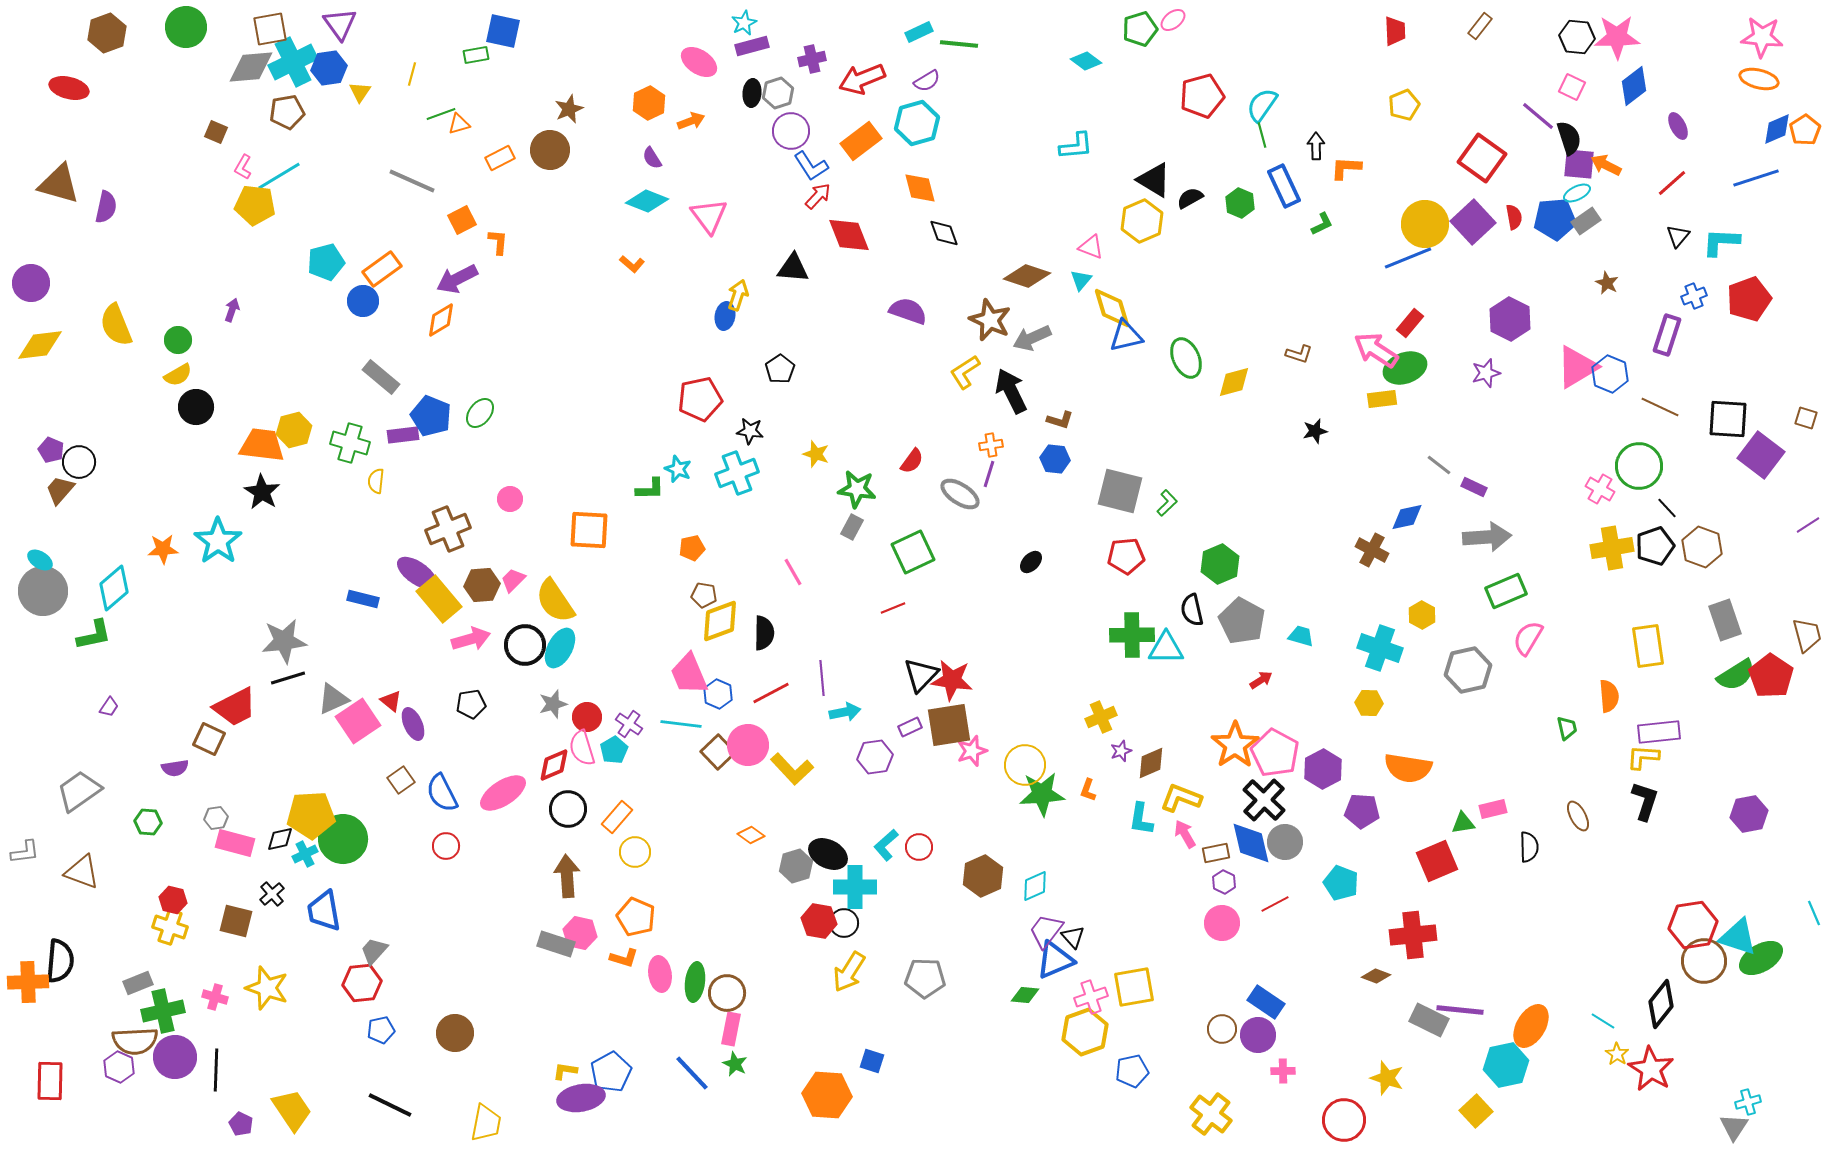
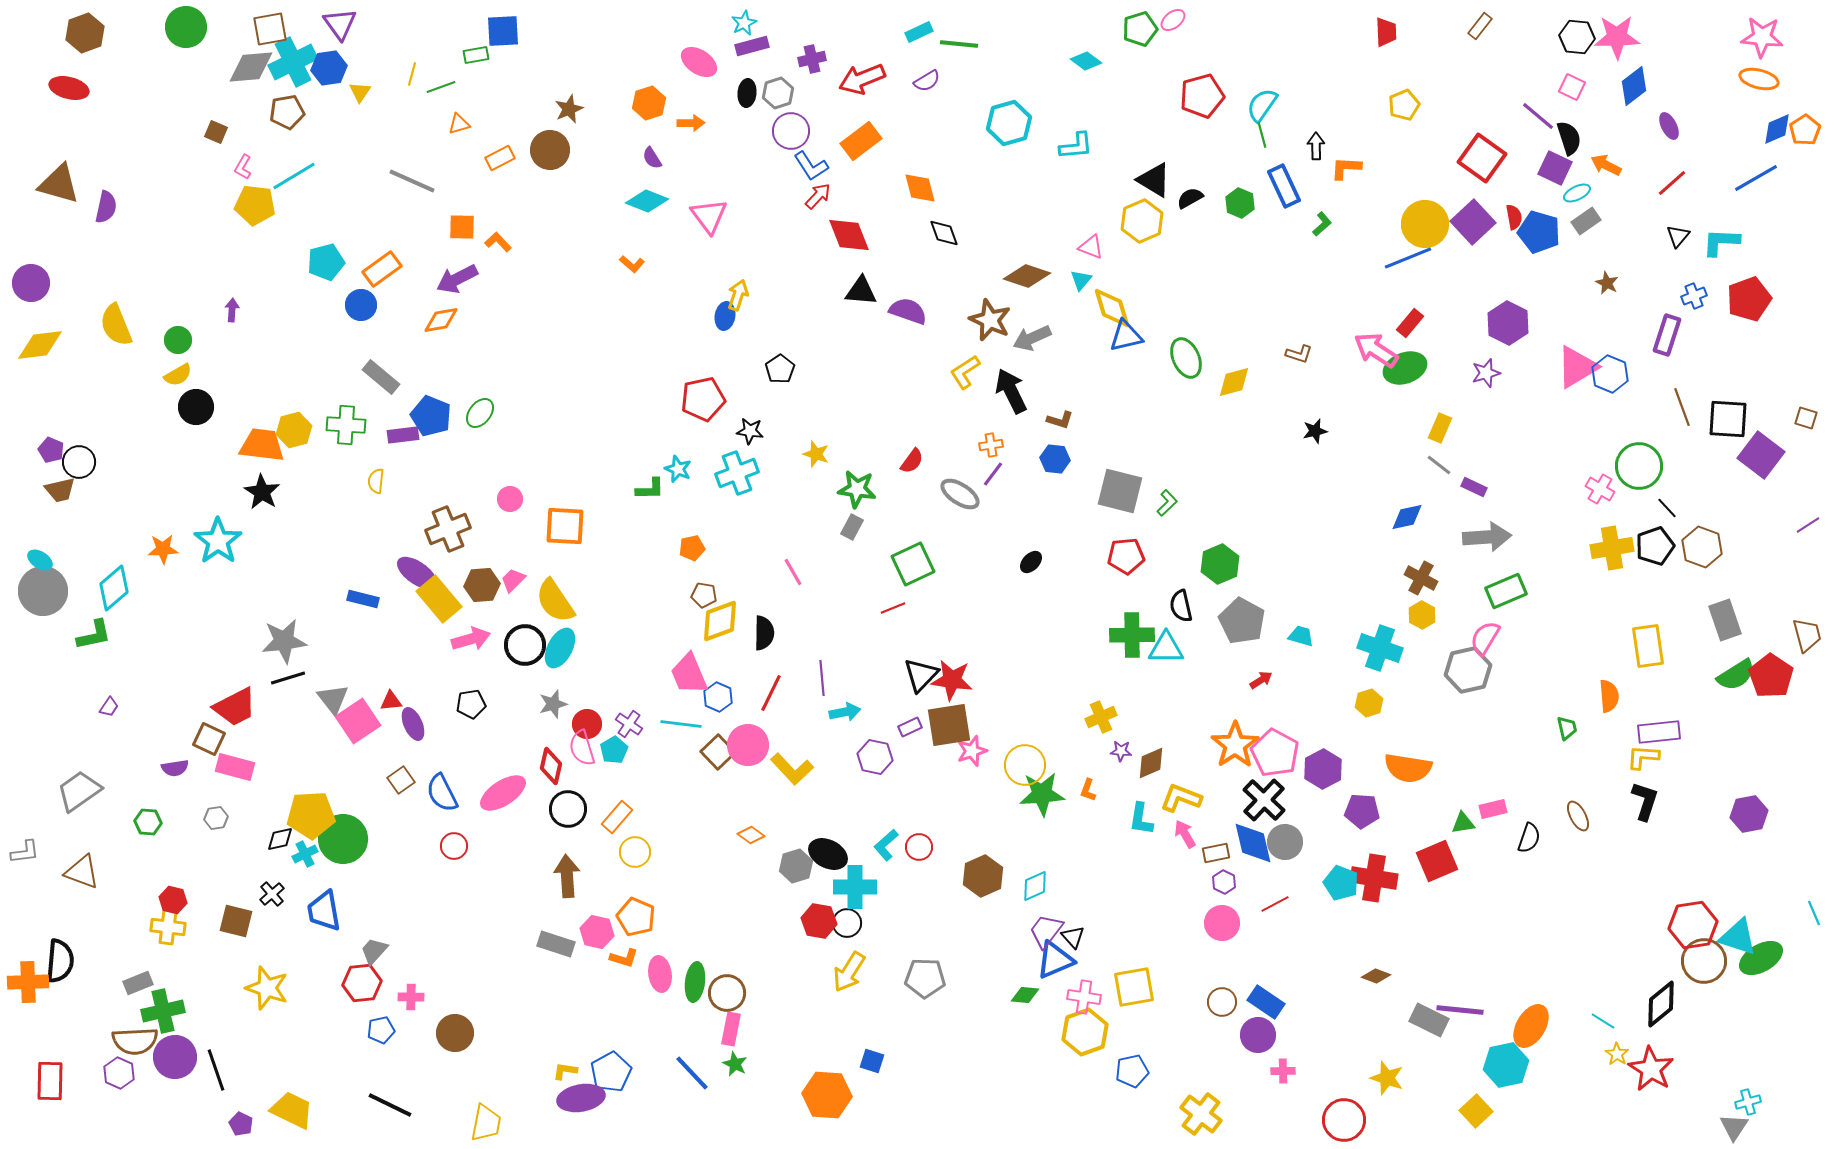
blue square at (503, 31): rotated 15 degrees counterclockwise
red trapezoid at (1395, 31): moved 9 px left, 1 px down
brown hexagon at (107, 33): moved 22 px left
black ellipse at (752, 93): moved 5 px left
orange hexagon at (649, 103): rotated 8 degrees clockwise
green line at (441, 114): moved 27 px up
orange arrow at (691, 121): moved 2 px down; rotated 20 degrees clockwise
cyan hexagon at (917, 123): moved 92 px right
purple ellipse at (1678, 126): moved 9 px left
purple square at (1579, 164): moved 24 px left, 4 px down; rotated 20 degrees clockwise
cyan line at (279, 176): moved 15 px right
blue line at (1756, 178): rotated 12 degrees counterclockwise
blue pentagon at (1555, 219): moved 16 px left, 13 px down; rotated 21 degrees clockwise
orange square at (462, 220): moved 7 px down; rotated 28 degrees clockwise
green L-shape at (1322, 224): rotated 15 degrees counterclockwise
orange L-shape at (498, 242): rotated 48 degrees counterclockwise
black triangle at (793, 268): moved 68 px right, 23 px down
blue circle at (363, 301): moved 2 px left, 4 px down
purple arrow at (232, 310): rotated 15 degrees counterclockwise
purple hexagon at (1510, 319): moved 2 px left, 4 px down
orange diamond at (441, 320): rotated 21 degrees clockwise
red pentagon at (700, 399): moved 3 px right
yellow rectangle at (1382, 399): moved 58 px right, 29 px down; rotated 60 degrees counterclockwise
brown line at (1660, 407): moved 22 px right; rotated 45 degrees clockwise
green cross at (350, 443): moved 4 px left, 18 px up; rotated 12 degrees counterclockwise
purple line at (989, 474): moved 4 px right; rotated 20 degrees clockwise
brown trapezoid at (60, 490): rotated 144 degrees counterclockwise
orange square at (589, 530): moved 24 px left, 4 px up
brown cross at (1372, 550): moved 49 px right, 28 px down
green square at (913, 552): moved 12 px down
black semicircle at (1192, 610): moved 11 px left, 4 px up
pink semicircle at (1528, 638): moved 43 px left
red line at (771, 693): rotated 36 degrees counterclockwise
blue hexagon at (718, 694): moved 3 px down
gray triangle at (333, 699): rotated 44 degrees counterclockwise
red triangle at (391, 701): rotated 45 degrees counterclockwise
yellow hexagon at (1369, 703): rotated 20 degrees counterclockwise
red circle at (587, 717): moved 7 px down
purple star at (1121, 751): rotated 25 degrees clockwise
purple hexagon at (875, 757): rotated 20 degrees clockwise
red diamond at (554, 765): moved 3 px left, 1 px down; rotated 54 degrees counterclockwise
pink rectangle at (235, 843): moved 76 px up
blue diamond at (1251, 843): moved 2 px right
red circle at (446, 846): moved 8 px right
black semicircle at (1529, 847): moved 9 px up; rotated 20 degrees clockwise
black circle at (844, 923): moved 3 px right
yellow cross at (170, 927): moved 2 px left; rotated 12 degrees counterclockwise
pink hexagon at (580, 933): moved 17 px right, 1 px up
red cross at (1413, 935): moved 39 px left, 57 px up; rotated 15 degrees clockwise
pink cross at (215, 997): moved 196 px right; rotated 15 degrees counterclockwise
pink cross at (1091, 997): moved 7 px left; rotated 28 degrees clockwise
black diamond at (1661, 1004): rotated 12 degrees clockwise
brown circle at (1222, 1029): moved 27 px up
purple hexagon at (119, 1067): moved 6 px down
black line at (216, 1070): rotated 21 degrees counterclockwise
yellow trapezoid at (292, 1110): rotated 30 degrees counterclockwise
yellow cross at (1211, 1114): moved 10 px left
